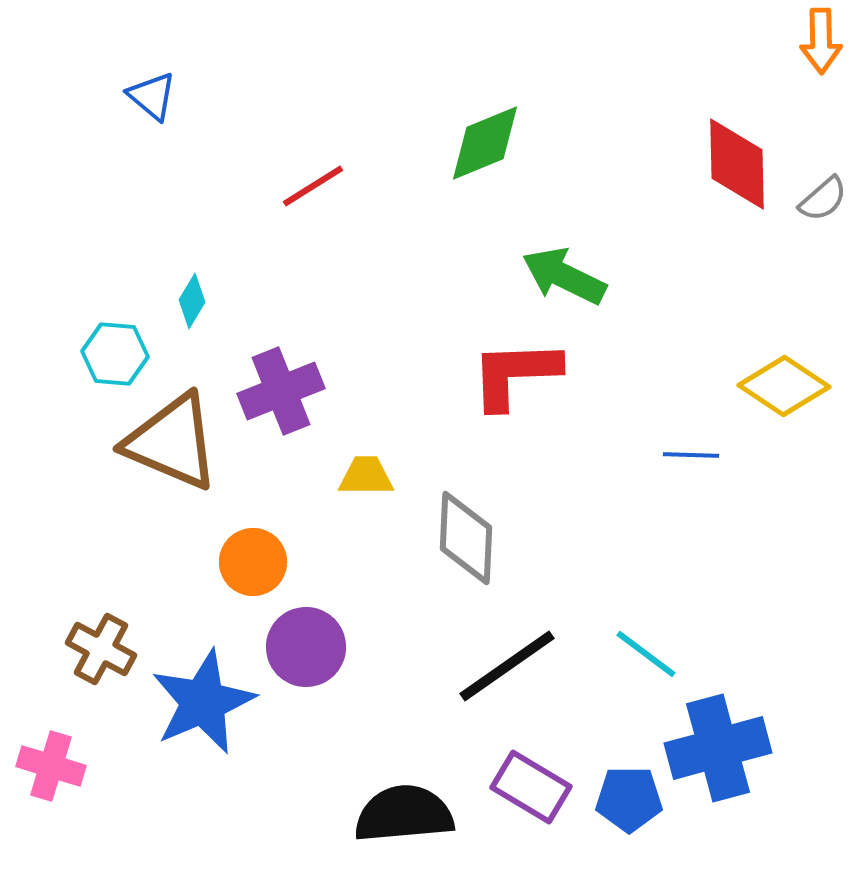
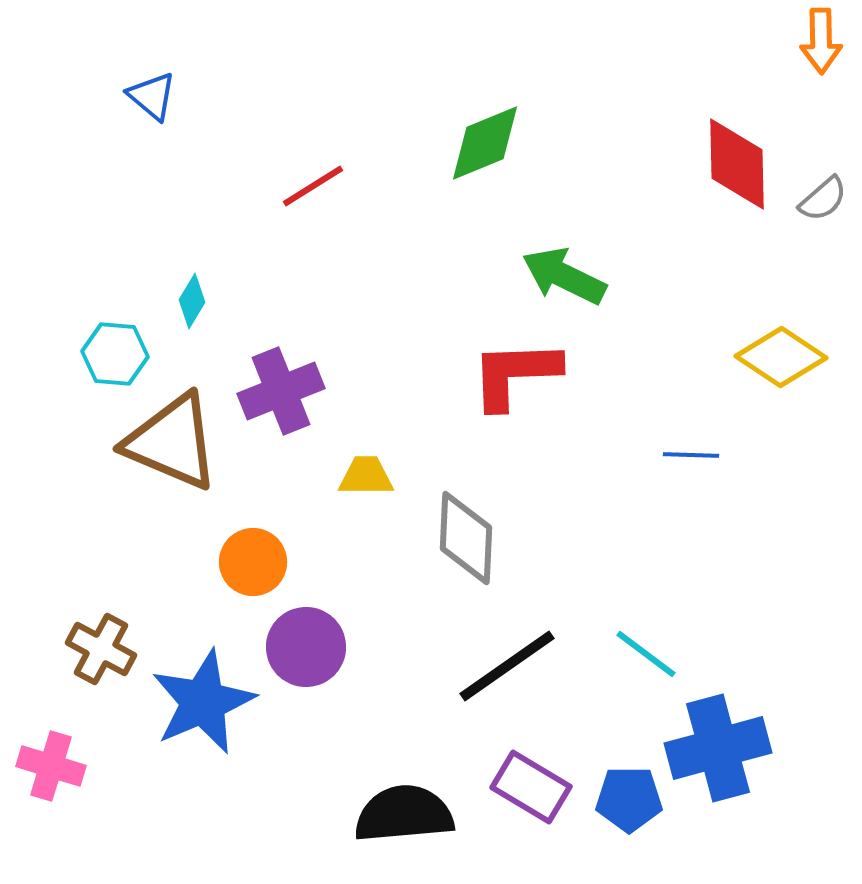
yellow diamond: moved 3 px left, 29 px up
